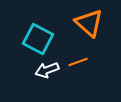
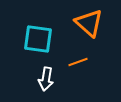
cyan square: rotated 20 degrees counterclockwise
white arrow: moved 1 px left, 9 px down; rotated 60 degrees counterclockwise
